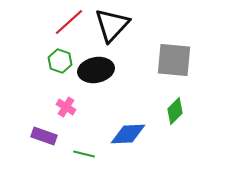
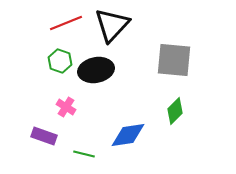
red line: moved 3 px left, 1 px down; rotated 20 degrees clockwise
blue diamond: moved 1 px down; rotated 6 degrees counterclockwise
